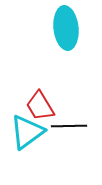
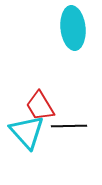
cyan ellipse: moved 7 px right
cyan triangle: rotated 36 degrees counterclockwise
